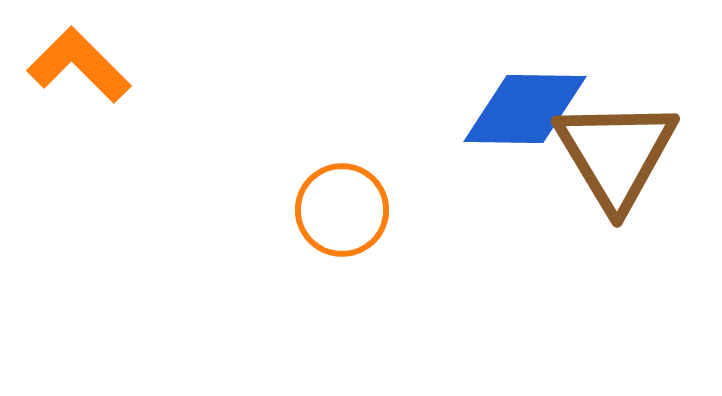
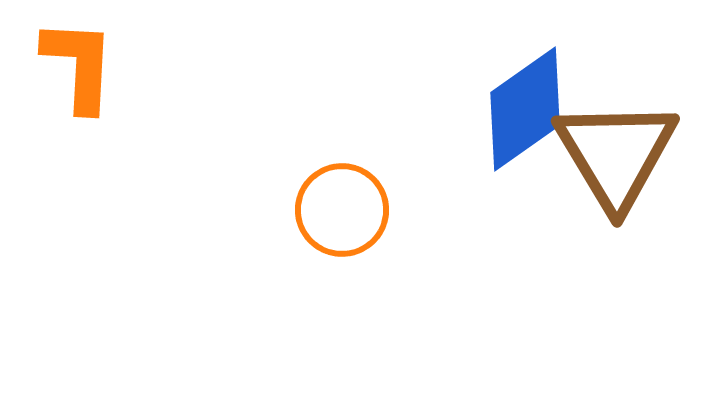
orange L-shape: rotated 48 degrees clockwise
blue diamond: rotated 36 degrees counterclockwise
